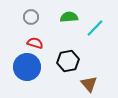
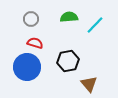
gray circle: moved 2 px down
cyan line: moved 3 px up
